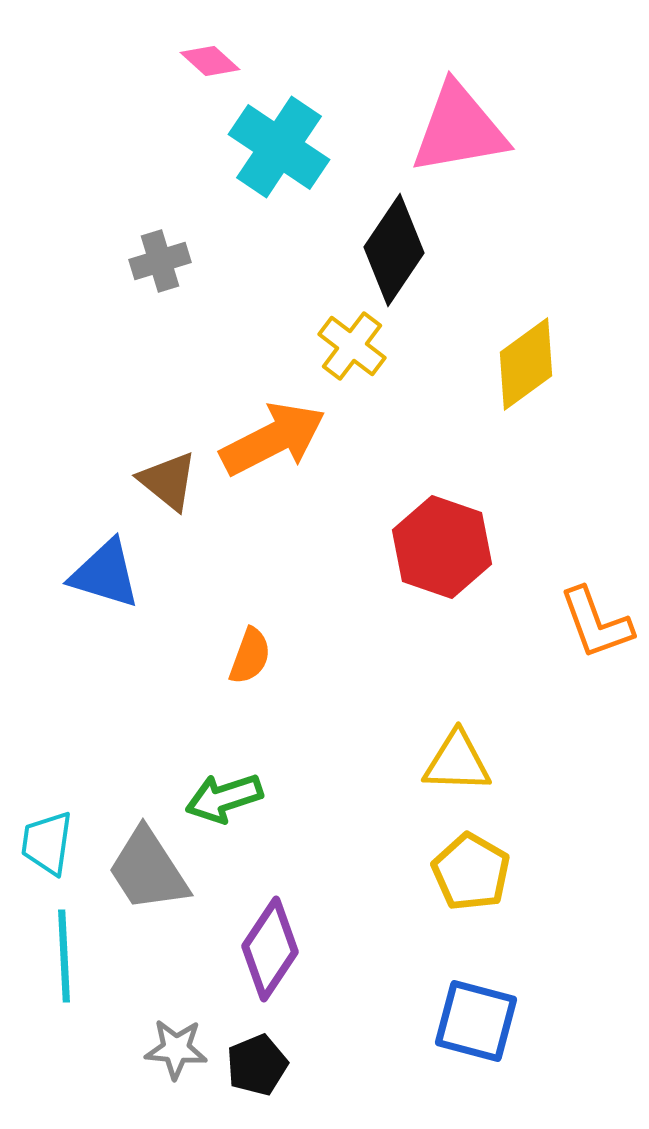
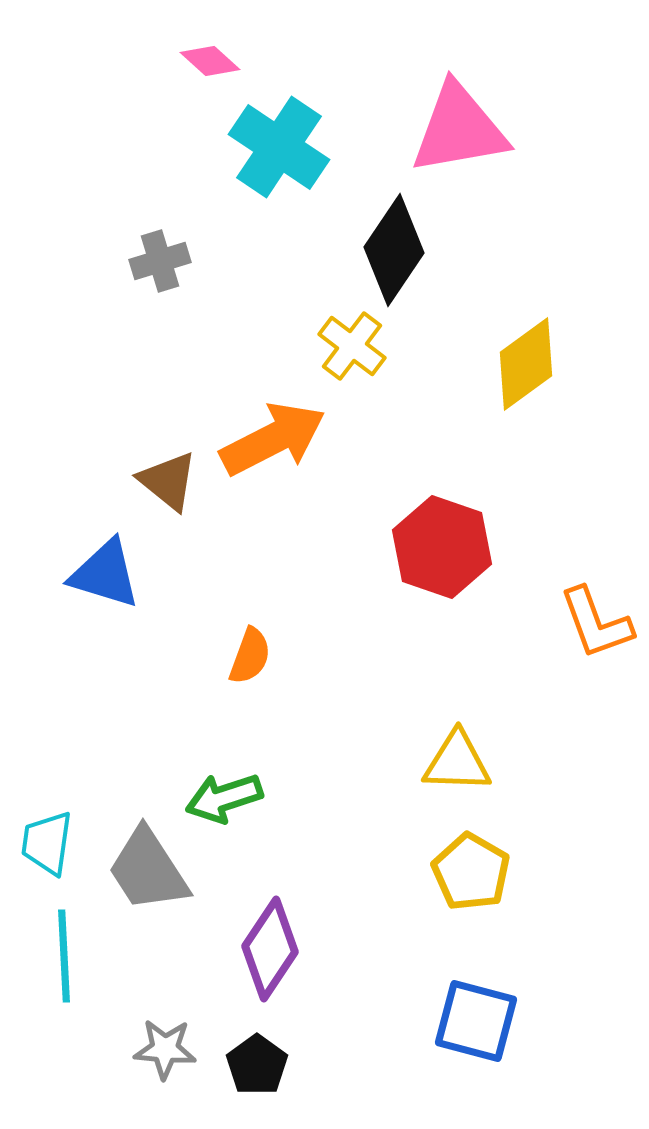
gray star: moved 11 px left
black pentagon: rotated 14 degrees counterclockwise
